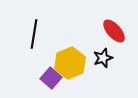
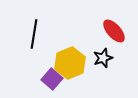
purple square: moved 1 px right, 1 px down
